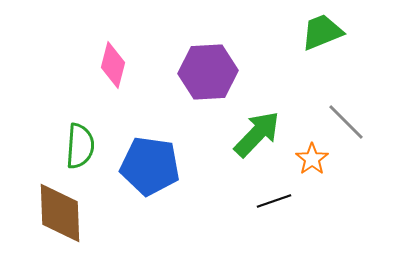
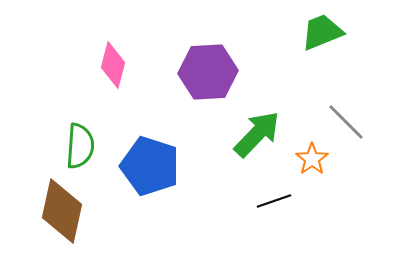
blue pentagon: rotated 10 degrees clockwise
brown diamond: moved 2 px right, 2 px up; rotated 14 degrees clockwise
